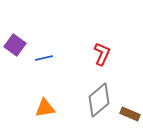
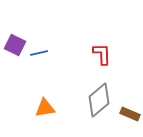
purple square: rotated 10 degrees counterclockwise
red L-shape: rotated 25 degrees counterclockwise
blue line: moved 5 px left, 5 px up
